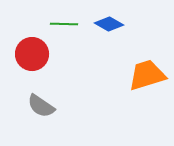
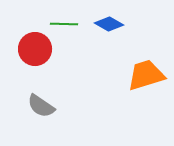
red circle: moved 3 px right, 5 px up
orange trapezoid: moved 1 px left
